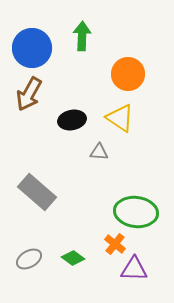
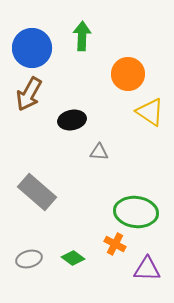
yellow triangle: moved 30 px right, 6 px up
orange cross: rotated 10 degrees counterclockwise
gray ellipse: rotated 15 degrees clockwise
purple triangle: moved 13 px right
